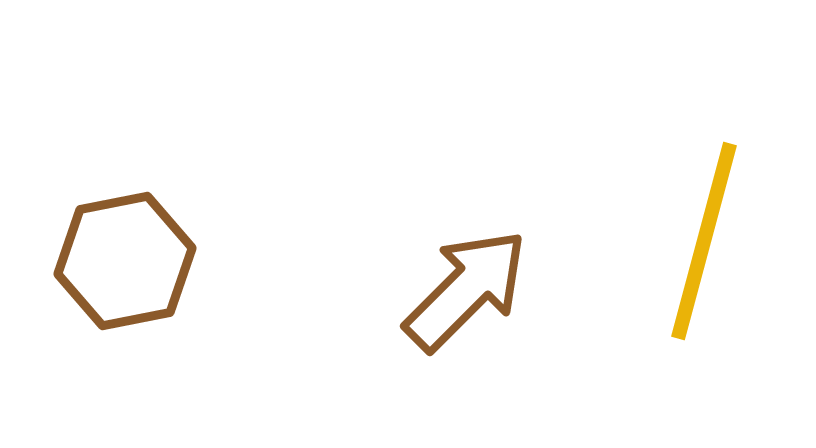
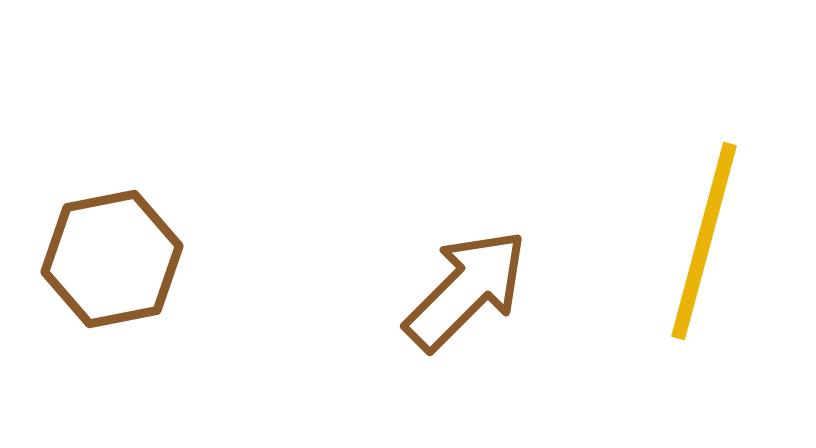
brown hexagon: moved 13 px left, 2 px up
